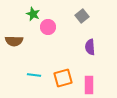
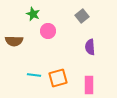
pink circle: moved 4 px down
orange square: moved 5 px left
